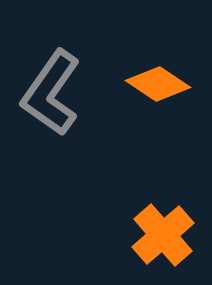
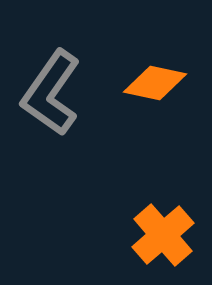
orange diamond: moved 3 px left, 1 px up; rotated 22 degrees counterclockwise
